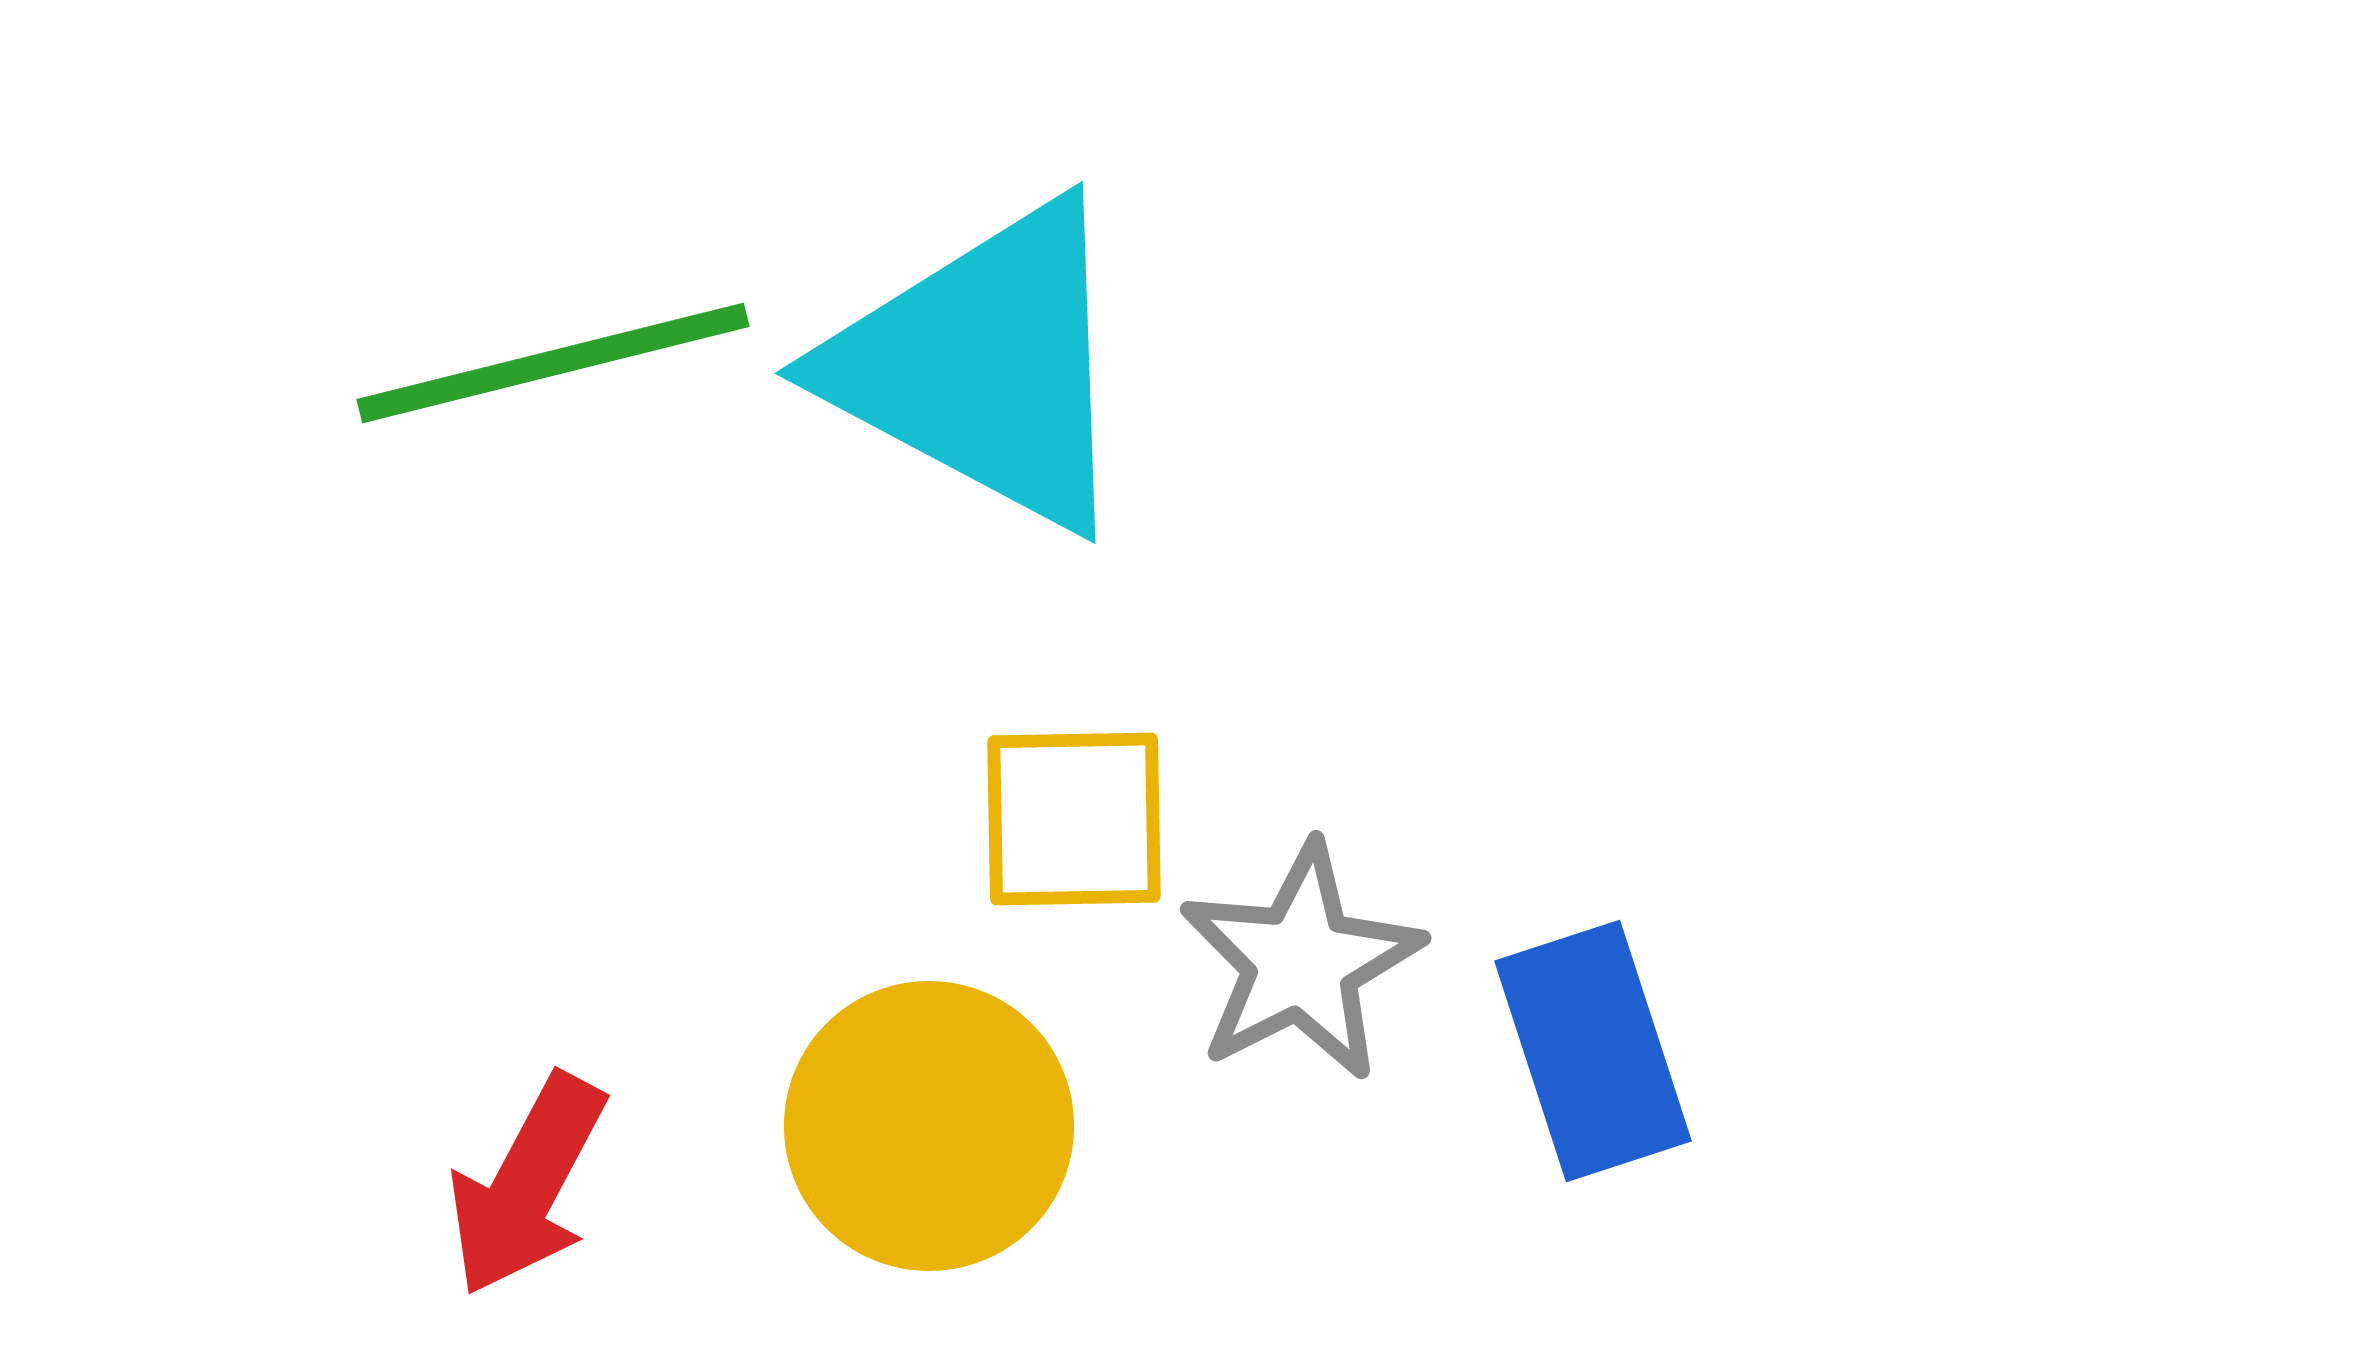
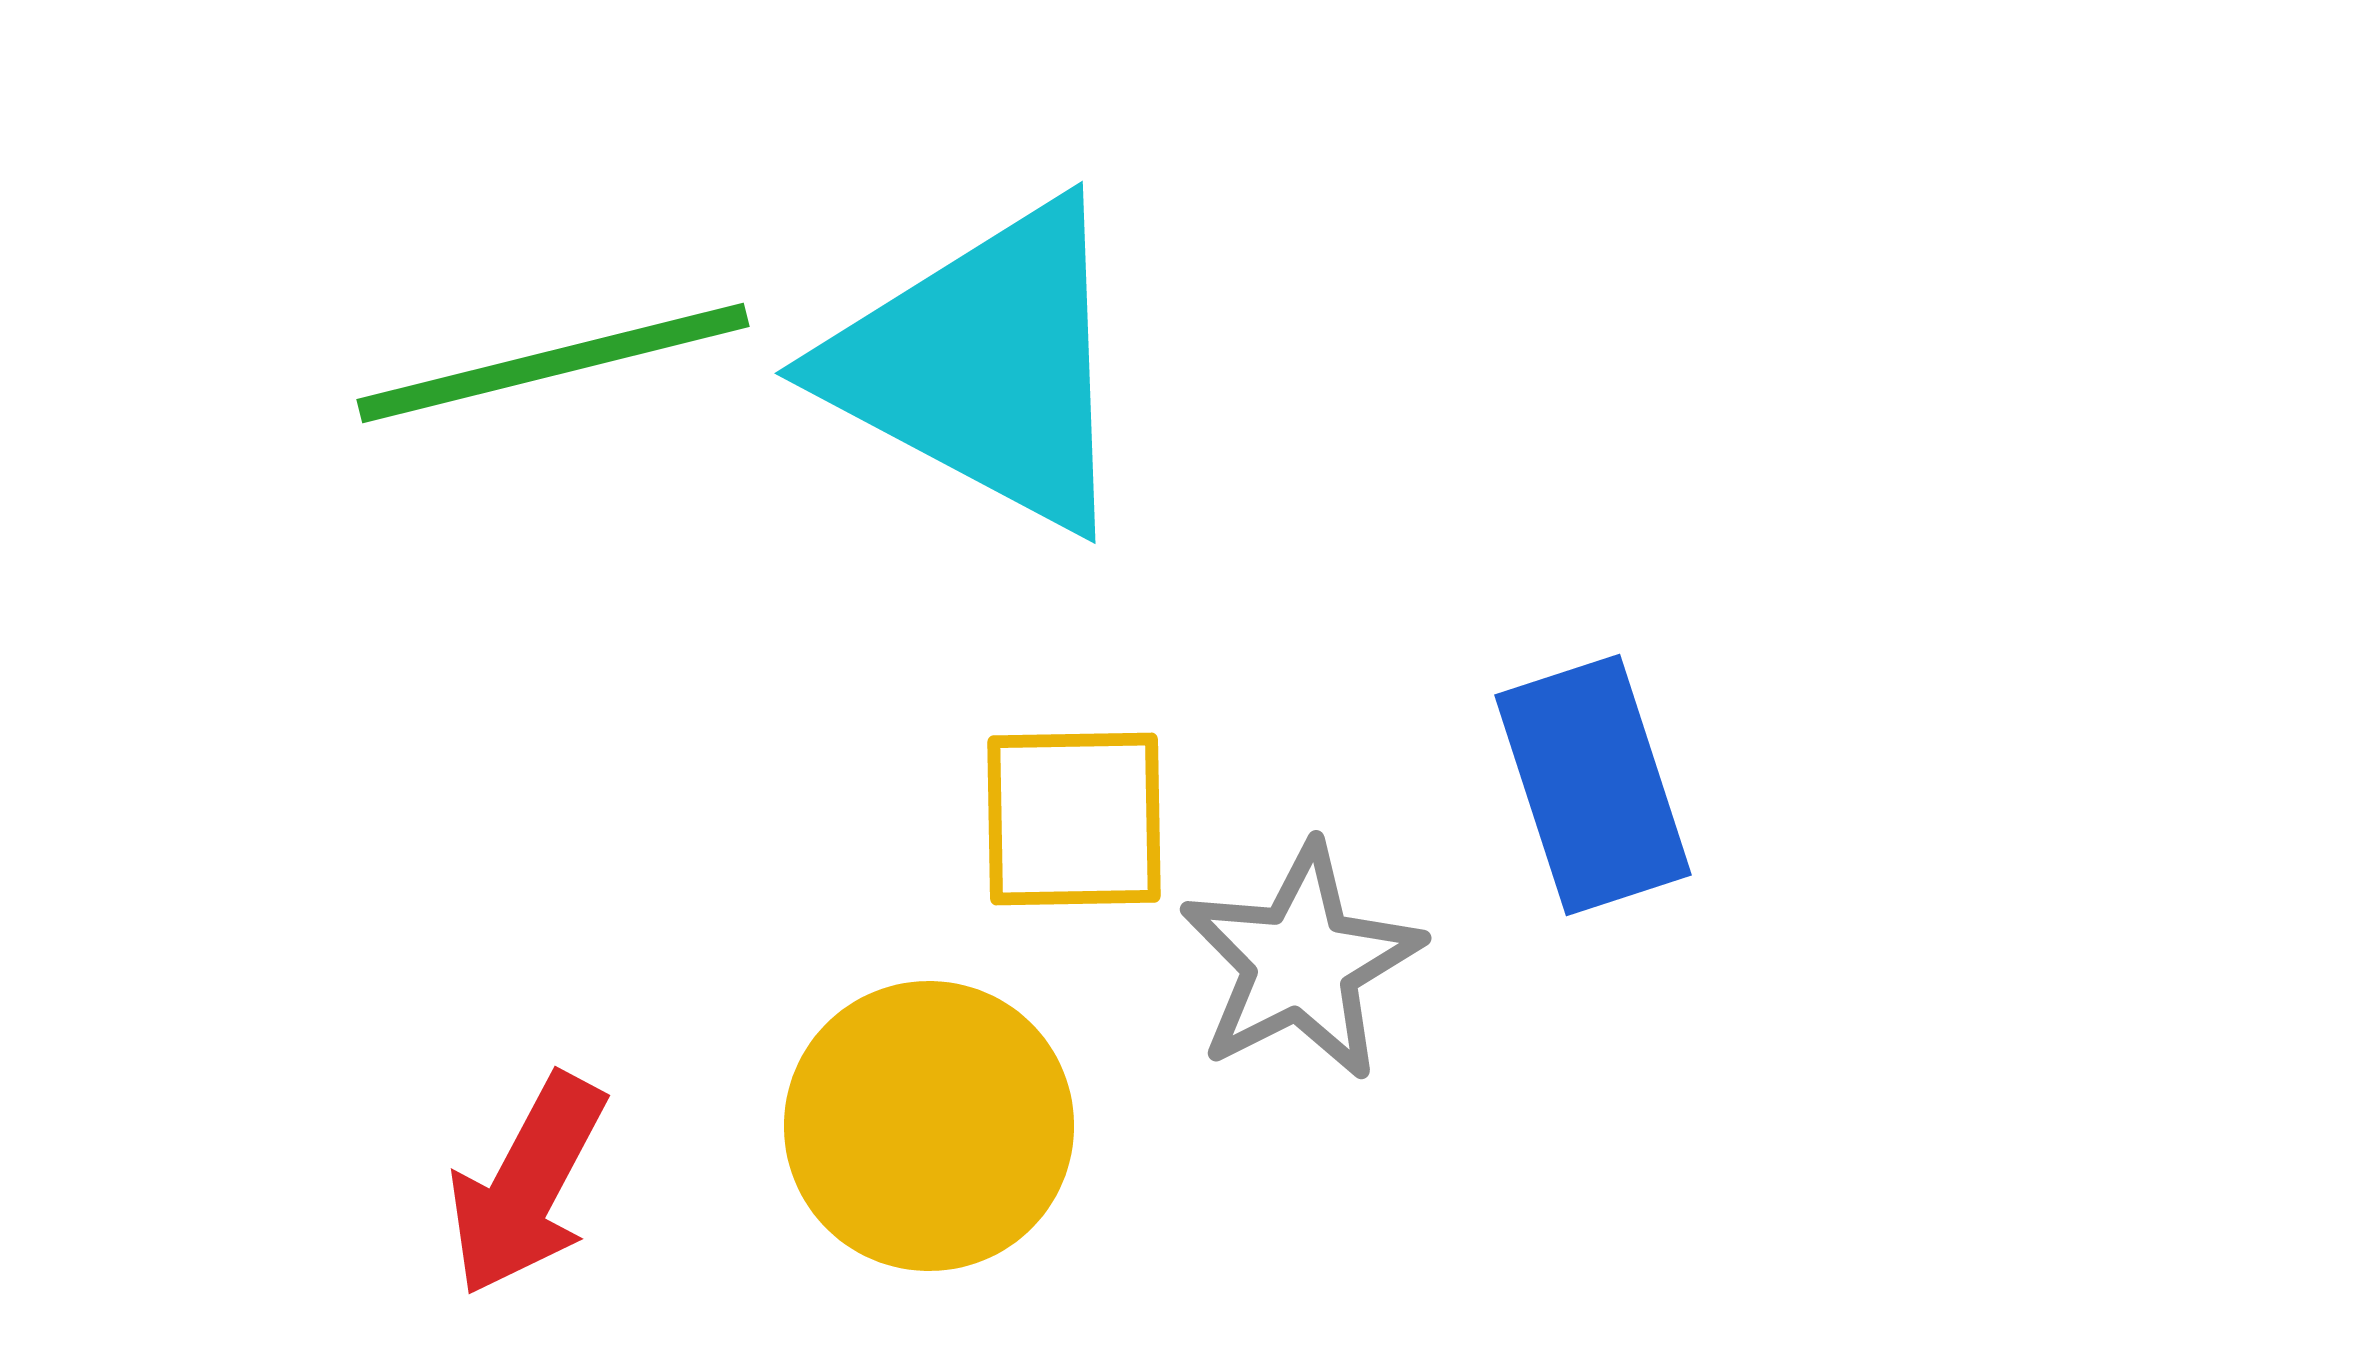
blue rectangle: moved 266 px up
